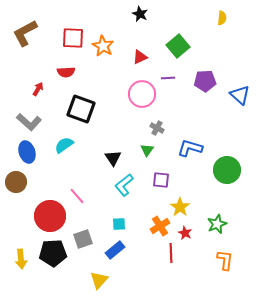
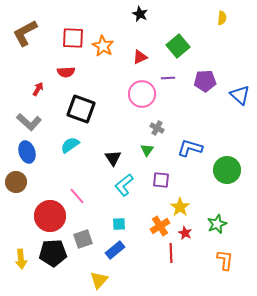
cyan semicircle: moved 6 px right
